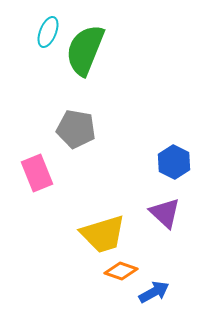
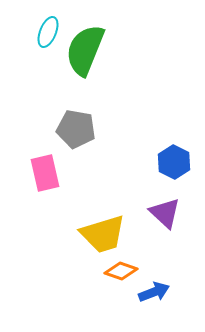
pink rectangle: moved 8 px right; rotated 9 degrees clockwise
blue arrow: rotated 8 degrees clockwise
